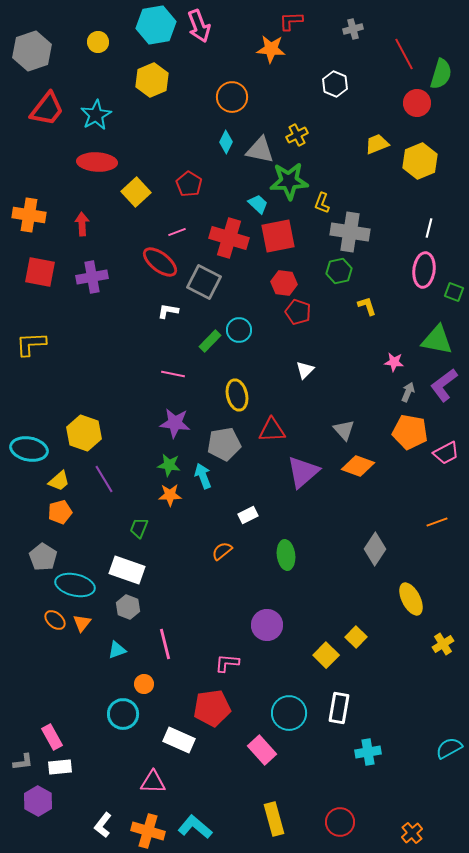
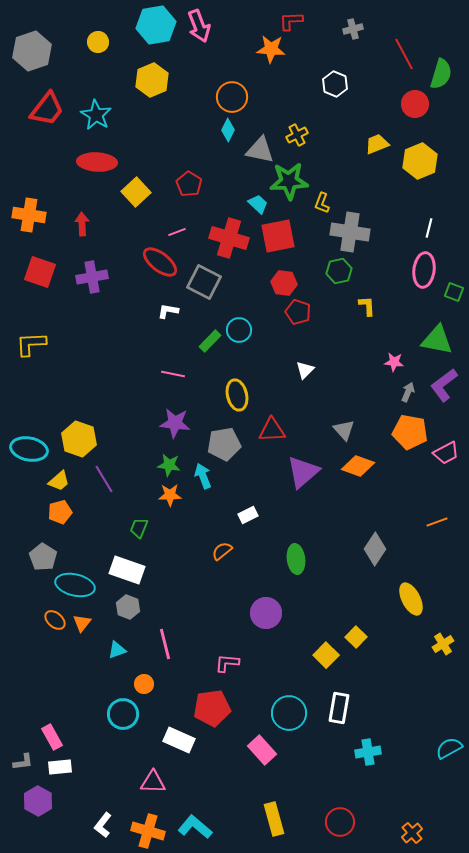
red circle at (417, 103): moved 2 px left, 1 px down
cyan star at (96, 115): rotated 12 degrees counterclockwise
cyan diamond at (226, 142): moved 2 px right, 12 px up
red square at (40, 272): rotated 8 degrees clockwise
yellow L-shape at (367, 306): rotated 15 degrees clockwise
yellow hexagon at (84, 433): moved 5 px left, 6 px down
green ellipse at (286, 555): moved 10 px right, 4 px down
purple circle at (267, 625): moved 1 px left, 12 px up
